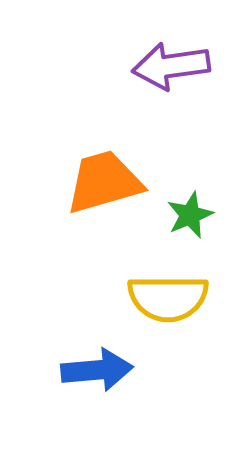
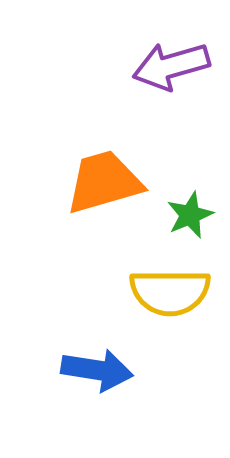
purple arrow: rotated 8 degrees counterclockwise
yellow semicircle: moved 2 px right, 6 px up
blue arrow: rotated 14 degrees clockwise
